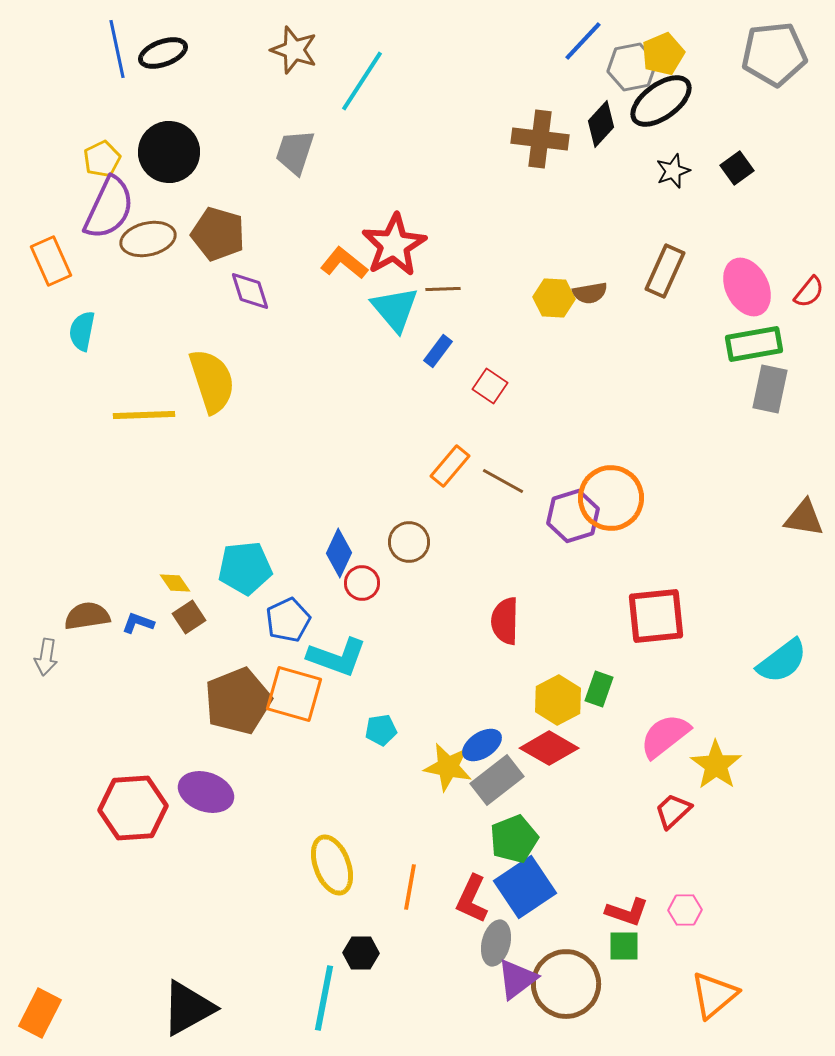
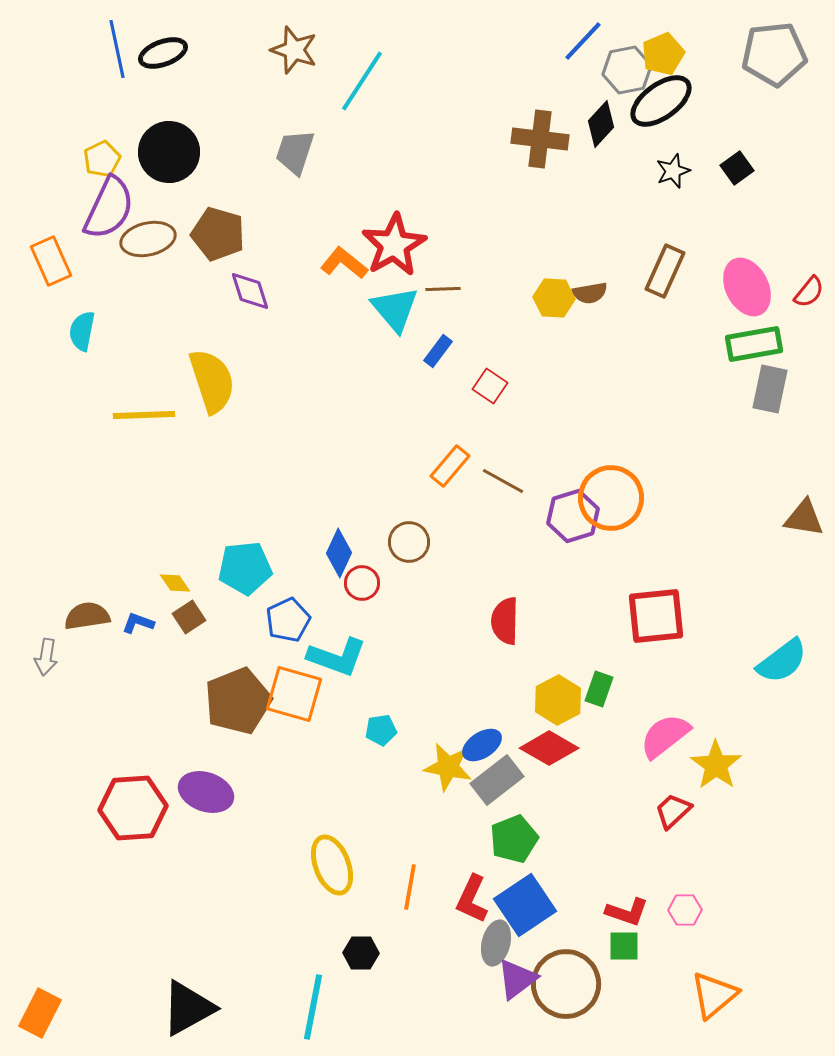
gray hexagon at (632, 67): moved 5 px left, 3 px down
blue square at (525, 887): moved 18 px down
cyan line at (324, 998): moved 11 px left, 9 px down
